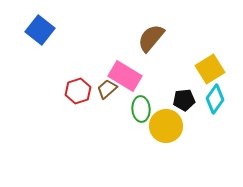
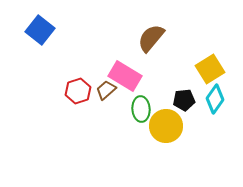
brown trapezoid: moved 1 px left, 1 px down
